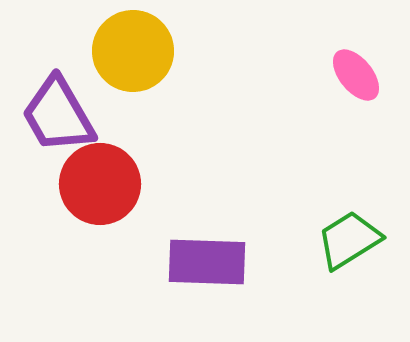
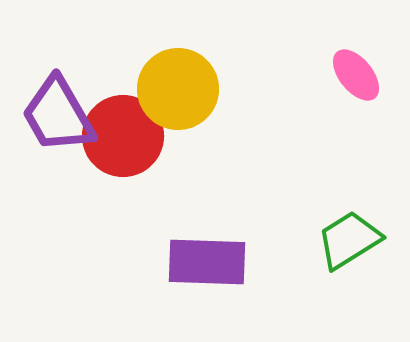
yellow circle: moved 45 px right, 38 px down
red circle: moved 23 px right, 48 px up
